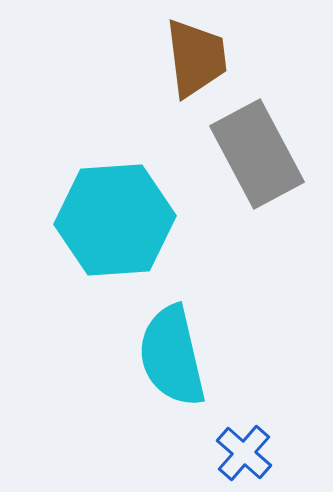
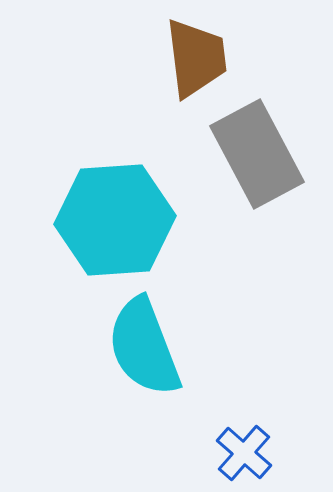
cyan semicircle: moved 28 px left, 9 px up; rotated 8 degrees counterclockwise
